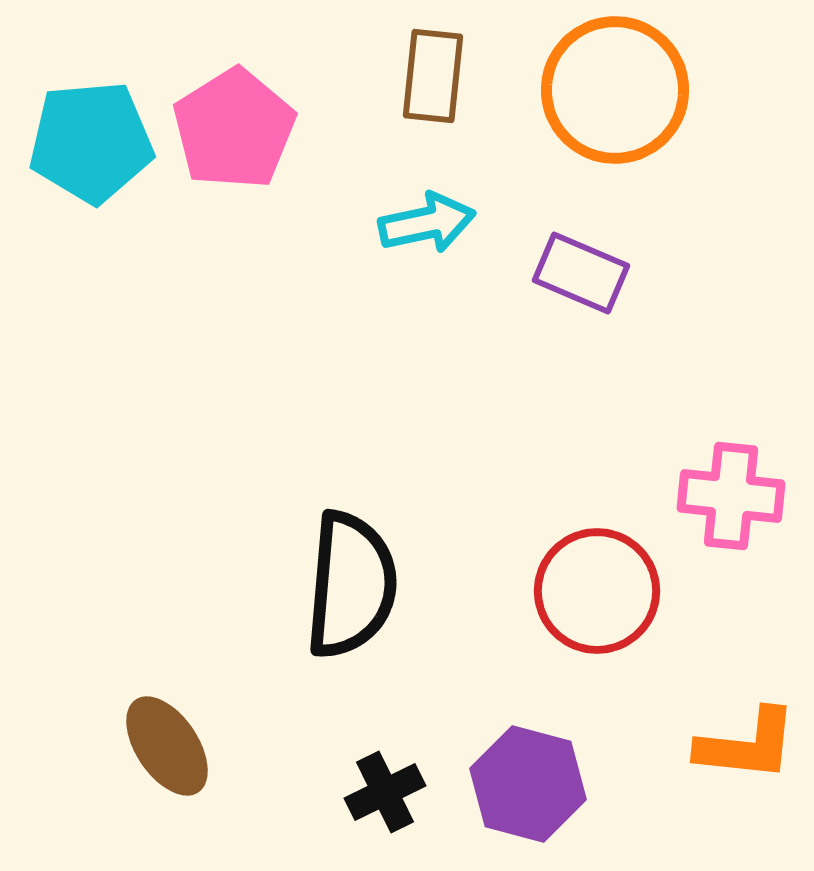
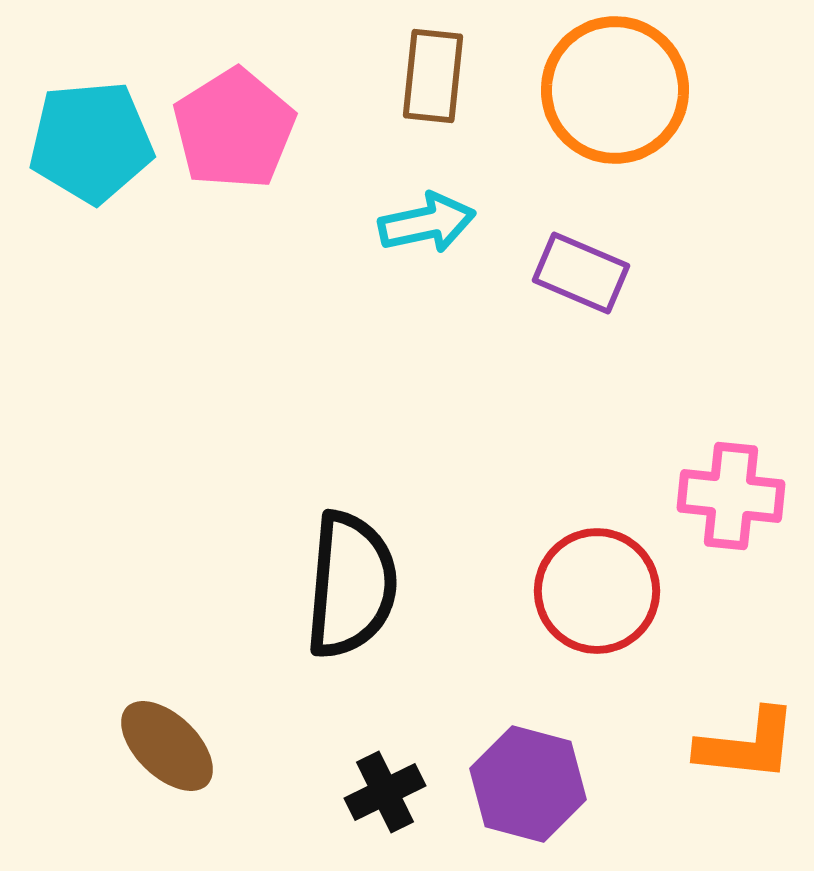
brown ellipse: rotated 12 degrees counterclockwise
